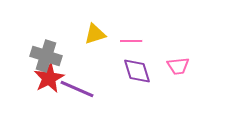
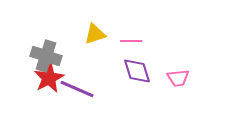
pink trapezoid: moved 12 px down
